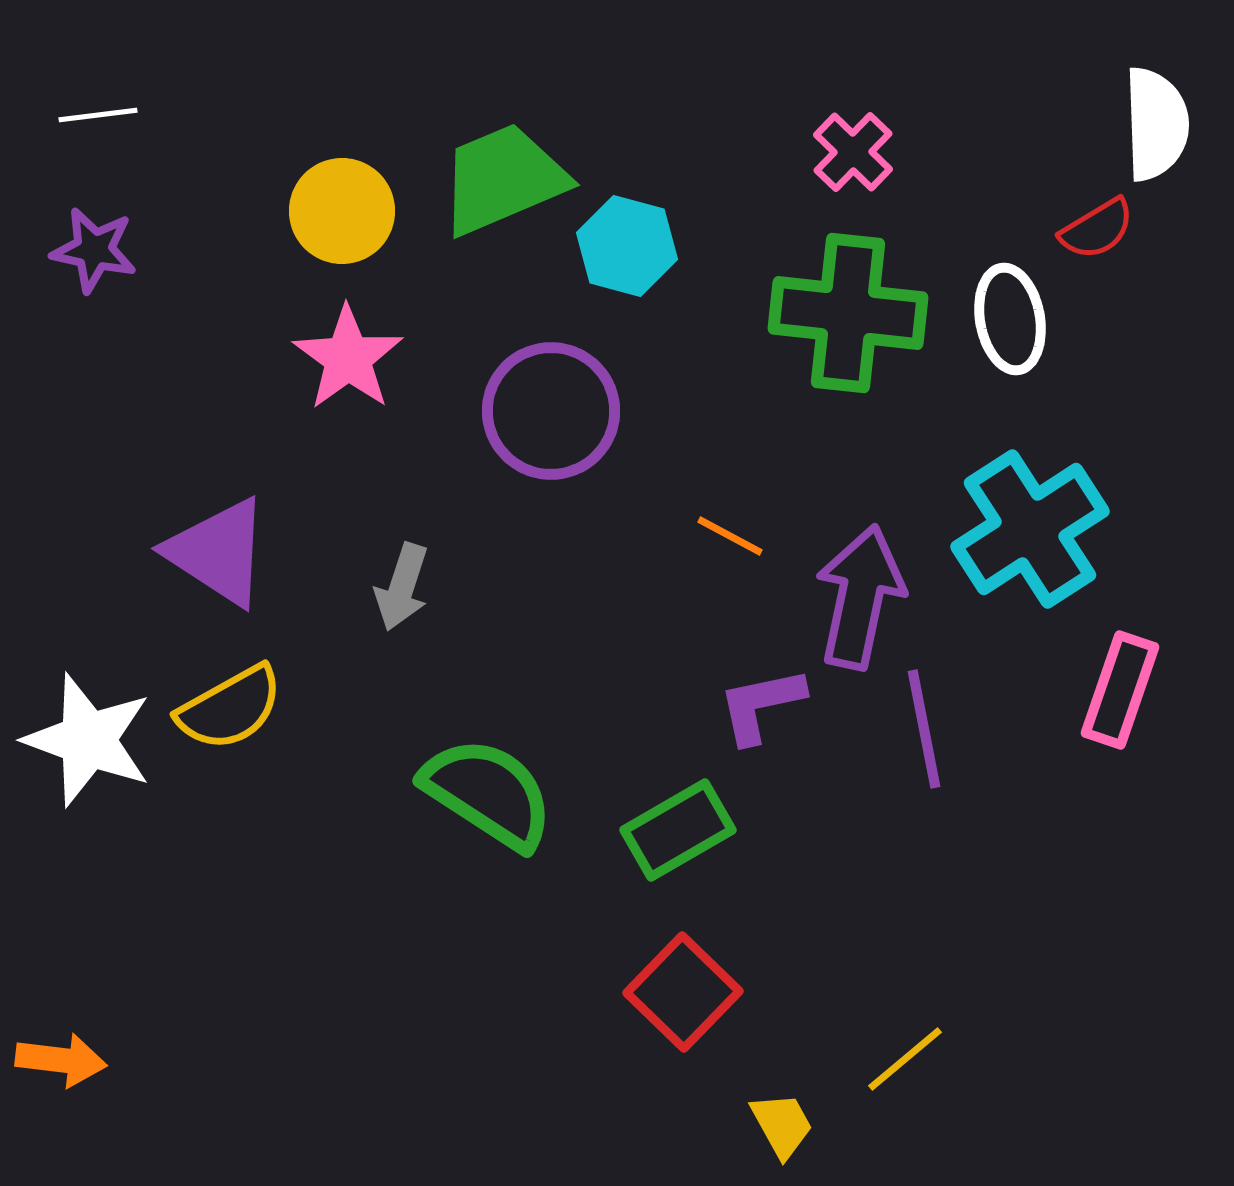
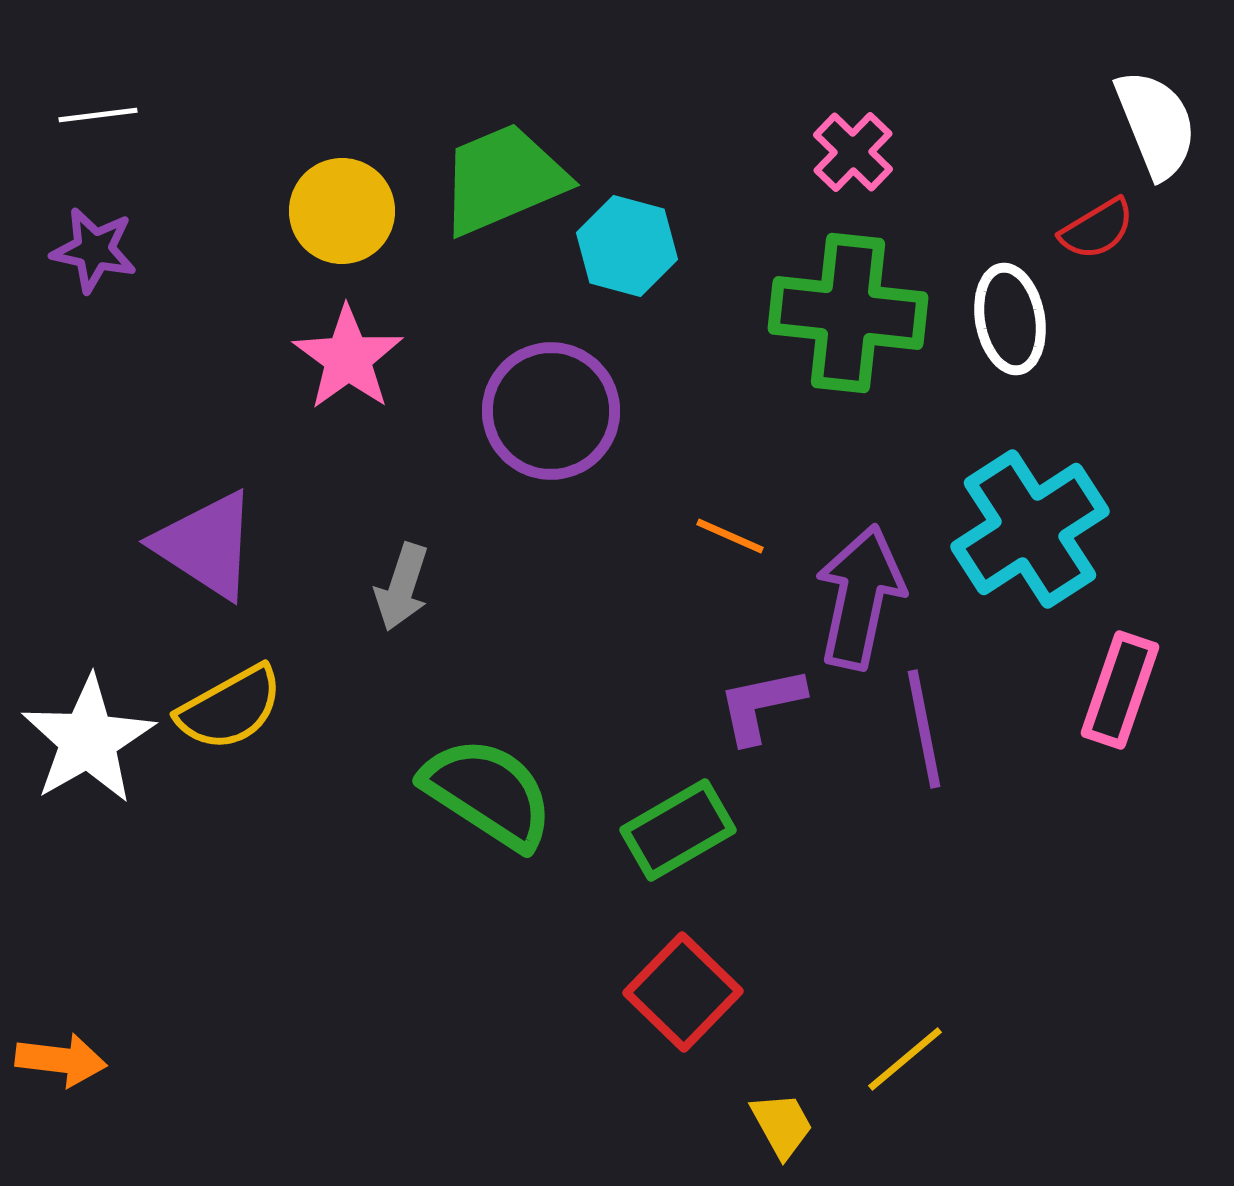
white semicircle: rotated 20 degrees counterclockwise
orange line: rotated 4 degrees counterclockwise
purple triangle: moved 12 px left, 7 px up
white star: rotated 22 degrees clockwise
